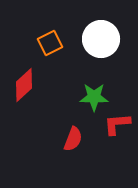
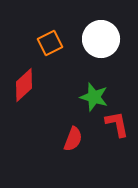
green star: rotated 16 degrees clockwise
red L-shape: rotated 84 degrees clockwise
